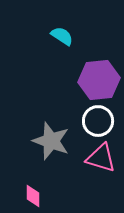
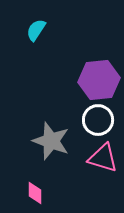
cyan semicircle: moved 26 px left, 6 px up; rotated 90 degrees counterclockwise
white circle: moved 1 px up
pink triangle: moved 2 px right
pink diamond: moved 2 px right, 3 px up
